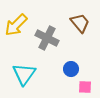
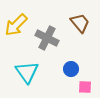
cyan triangle: moved 3 px right, 2 px up; rotated 10 degrees counterclockwise
